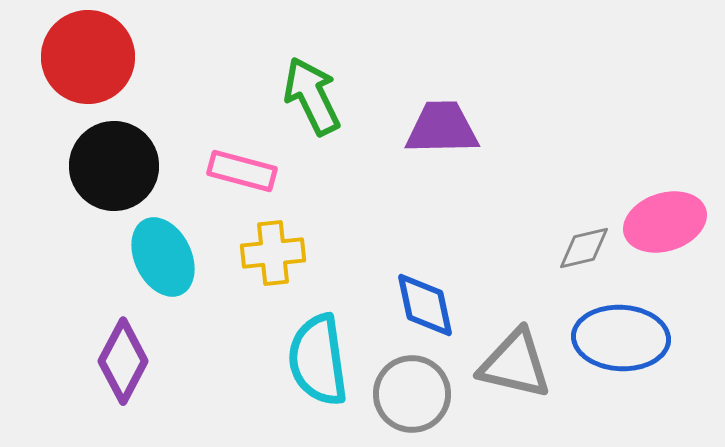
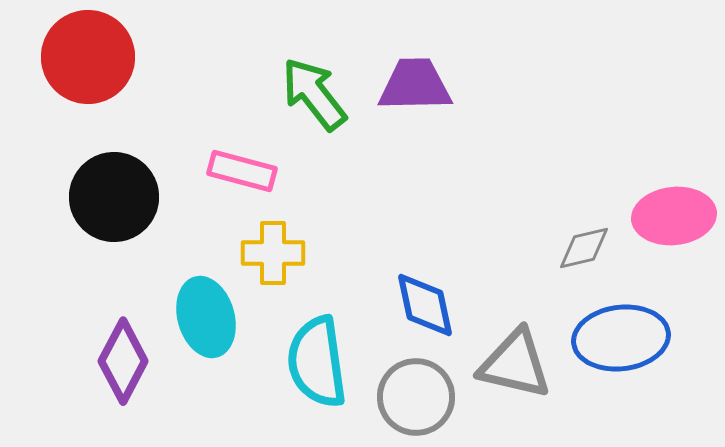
green arrow: moved 2 px right, 2 px up; rotated 12 degrees counterclockwise
purple trapezoid: moved 27 px left, 43 px up
black circle: moved 31 px down
pink ellipse: moved 9 px right, 6 px up; rotated 12 degrees clockwise
yellow cross: rotated 6 degrees clockwise
cyan ellipse: moved 43 px right, 60 px down; rotated 10 degrees clockwise
blue ellipse: rotated 10 degrees counterclockwise
cyan semicircle: moved 1 px left, 2 px down
gray circle: moved 4 px right, 3 px down
